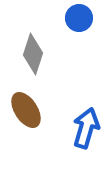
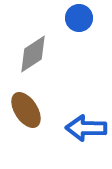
gray diamond: rotated 39 degrees clockwise
blue arrow: rotated 105 degrees counterclockwise
